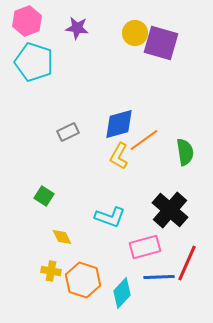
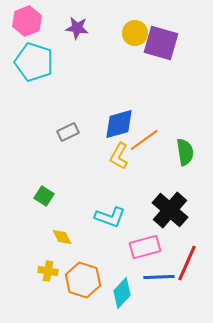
yellow cross: moved 3 px left
